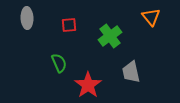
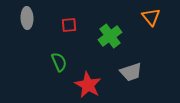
green semicircle: moved 1 px up
gray trapezoid: rotated 95 degrees counterclockwise
red star: rotated 8 degrees counterclockwise
